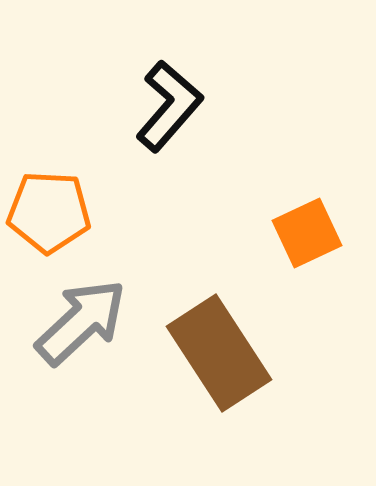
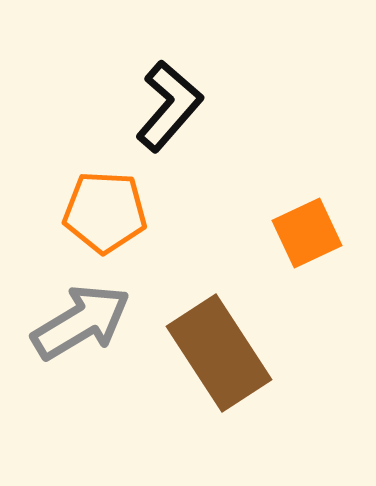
orange pentagon: moved 56 px right
gray arrow: rotated 12 degrees clockwise
